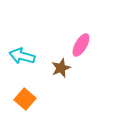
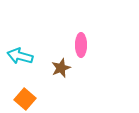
pink ellipse: rotated 30 degrees counterclockwise
cyan arrow: moved 2 px left
